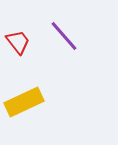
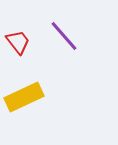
yellow rectangle: moved 5 px up
